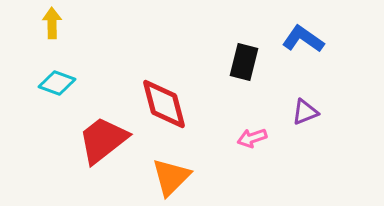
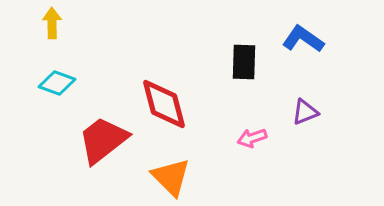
black rectangle: rotated 12 degrees counterclockwise
orange triangle: rotated 30 degrees counterclockwise
